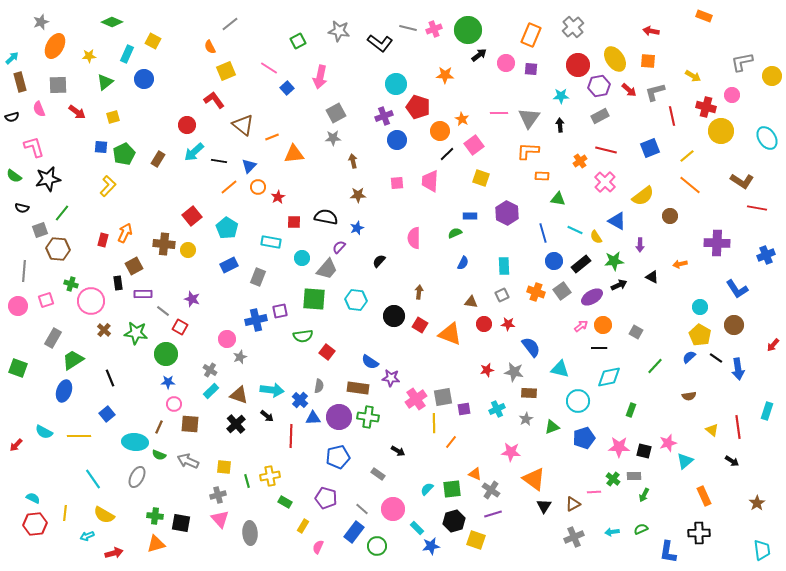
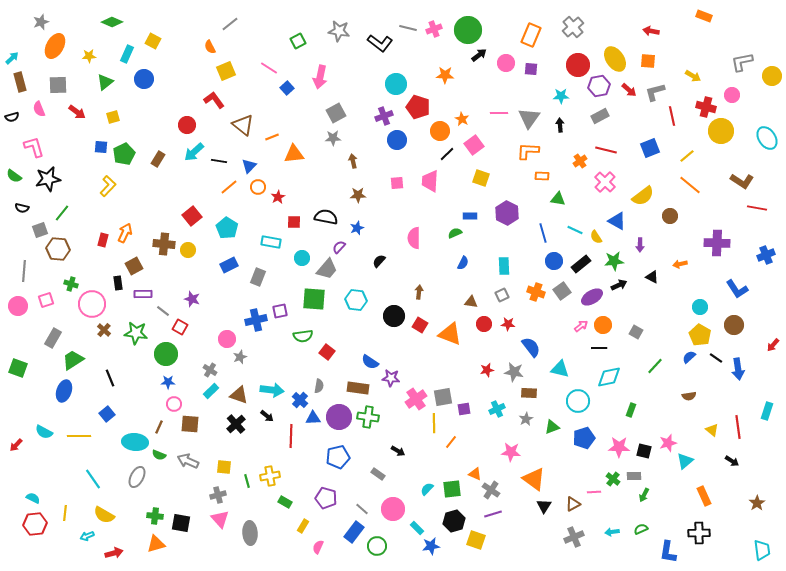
pink circle at (91, 301): moved 1 px right, 3 px down
